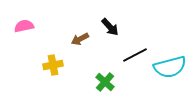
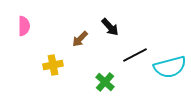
pink semicircle: rotated 102 degrees clockwise
brown arrow: rotated 18 degrees counterclockwise
